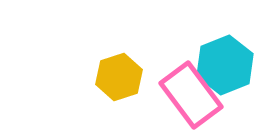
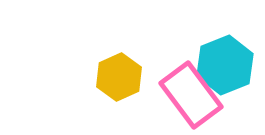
yellow hexagon: rotated 6 degrees counterclockwise
